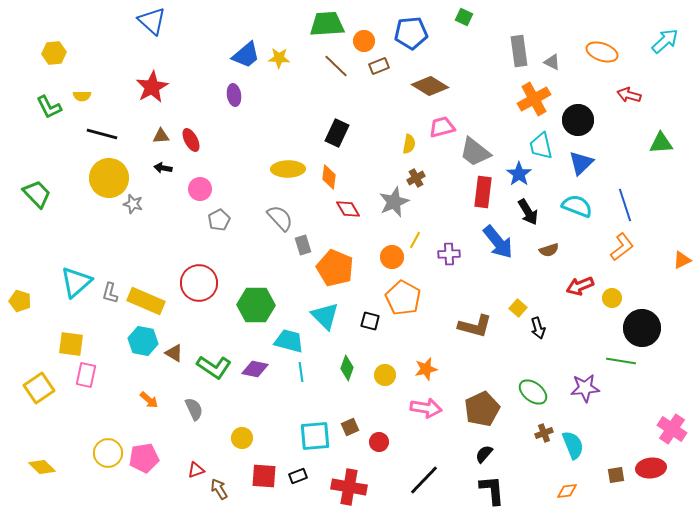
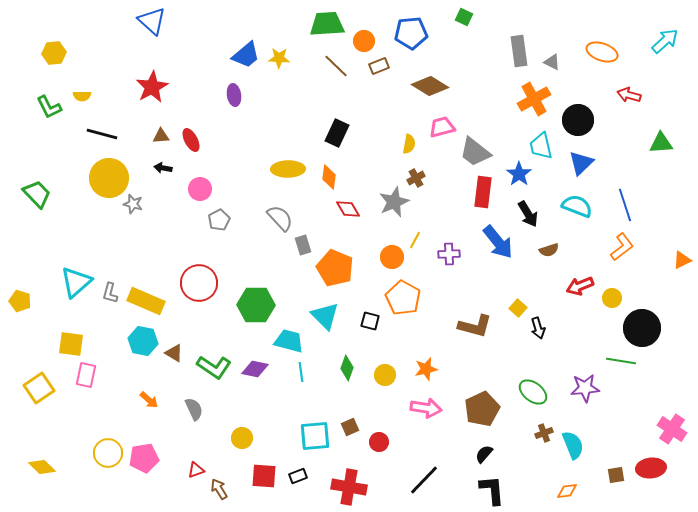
black arrow at (528, 212): moved 2 px down
